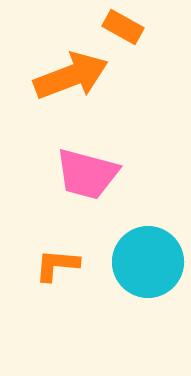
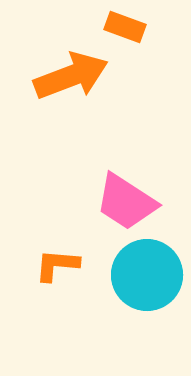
orange rectangle: moved 2 px right; rotated 9 degrees counterclockwise
pink trapezoid: moved 39 px right, 28 px down; rotated 18 degrees clockwise
cyan circle: moved 1 px left, 13 px down
